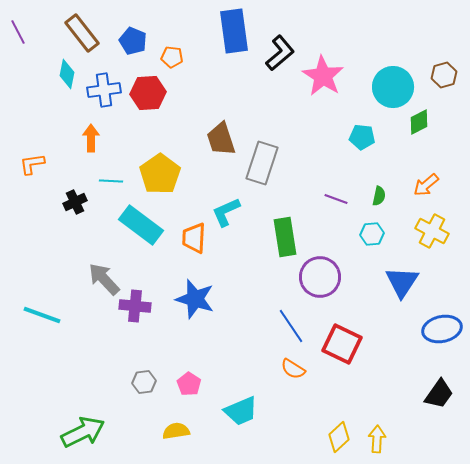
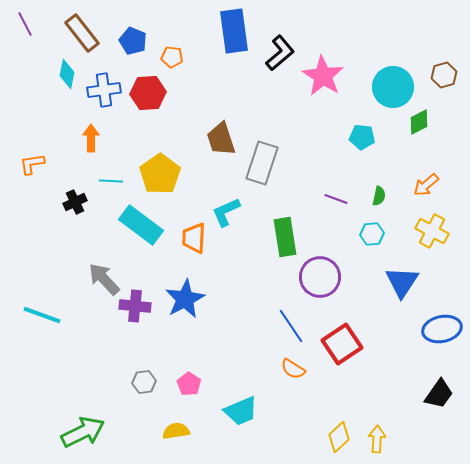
purple line at (18, 32): moved 7 px right, 8 px up
blue star at (195, 299): moved 10 px left; rotated 27 degrees clockwise
red square at (342, 344): rotated 30 degrees clockwise
